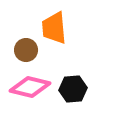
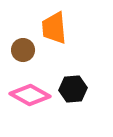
brown circle: moved 3 px left
pink diamond: moved 8 px down; rotated 15 degrees clockwise
